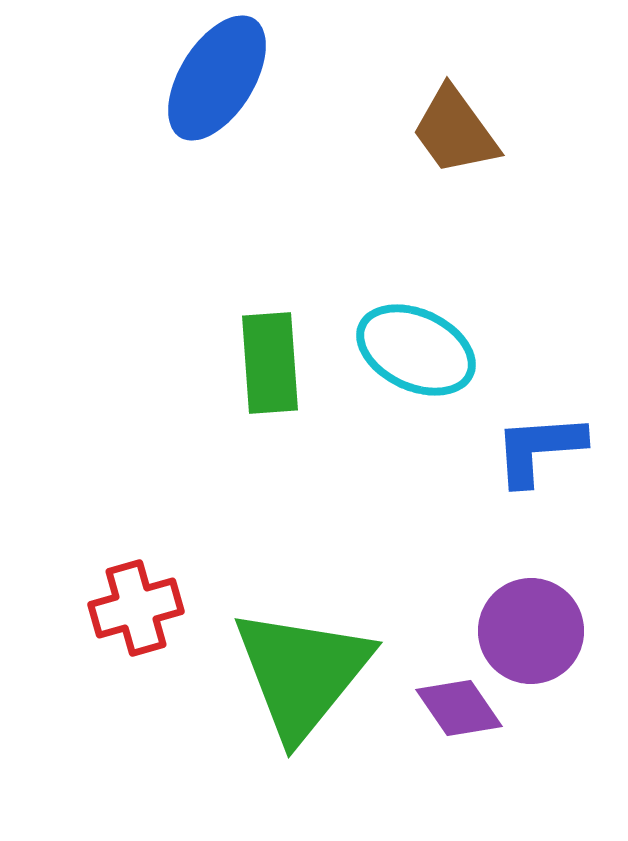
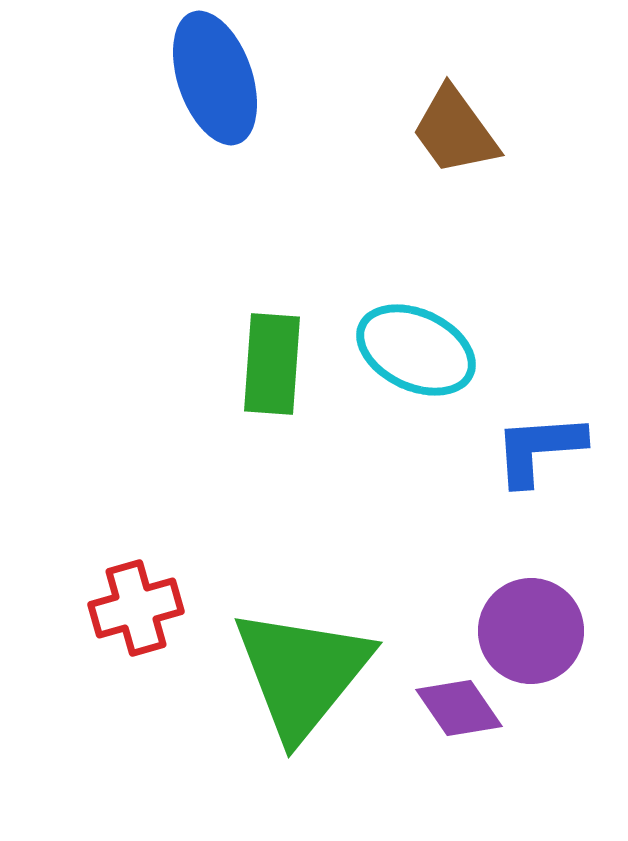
blue ellipse: moved 2 px left; rotated 51 degrees counterclockwise
green rectangle: moved 2 px right, 1 px down; rotated 8 degrees clockwise
